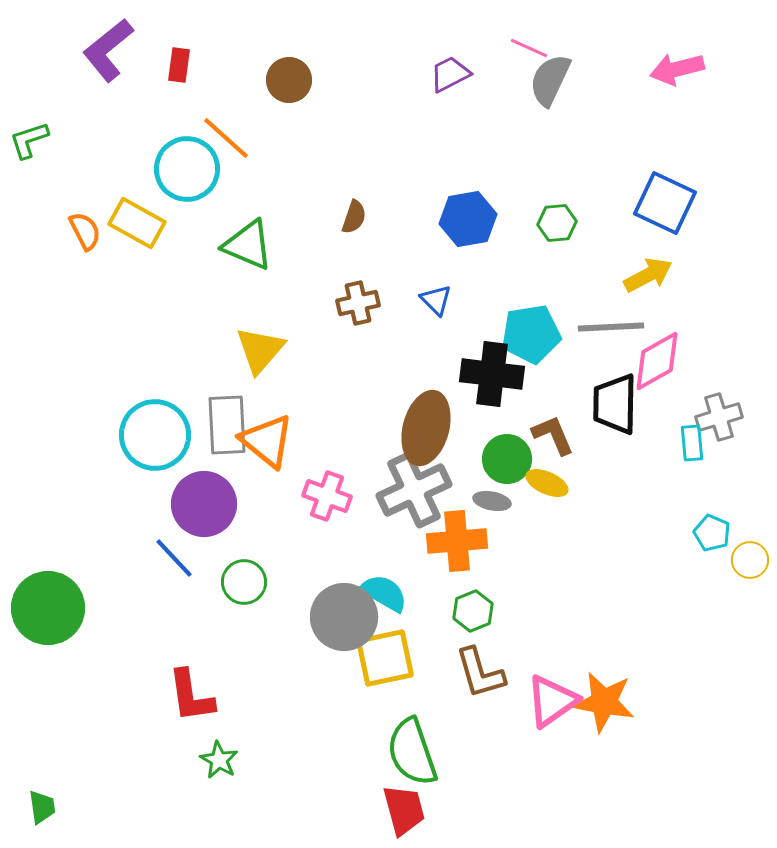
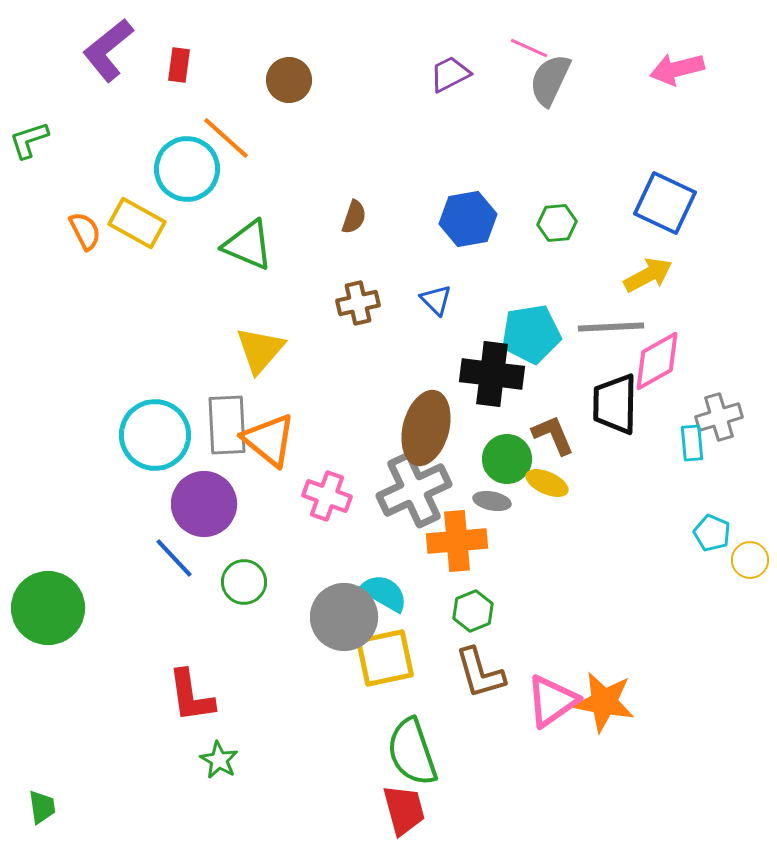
orange triangle at (267, 441): moved 2 px right, 1 px up
